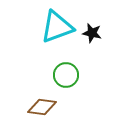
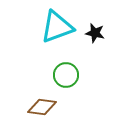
black star: moved 3 px right
